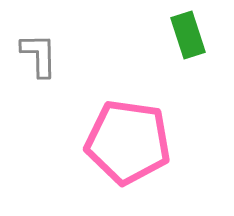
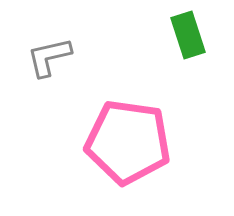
gray L-shape: moved 10 px right, 2 px down; rotated 102 degrees counterclockwise
